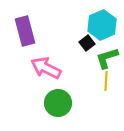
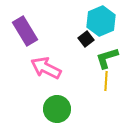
cyan hexagon: moved 1 px left, 4 px up
purple rectangle: rotated 16 degrees counterclockwise
black square: moved 1 px left, 4 px up
green circle: moved 1 px left, 6 px down
